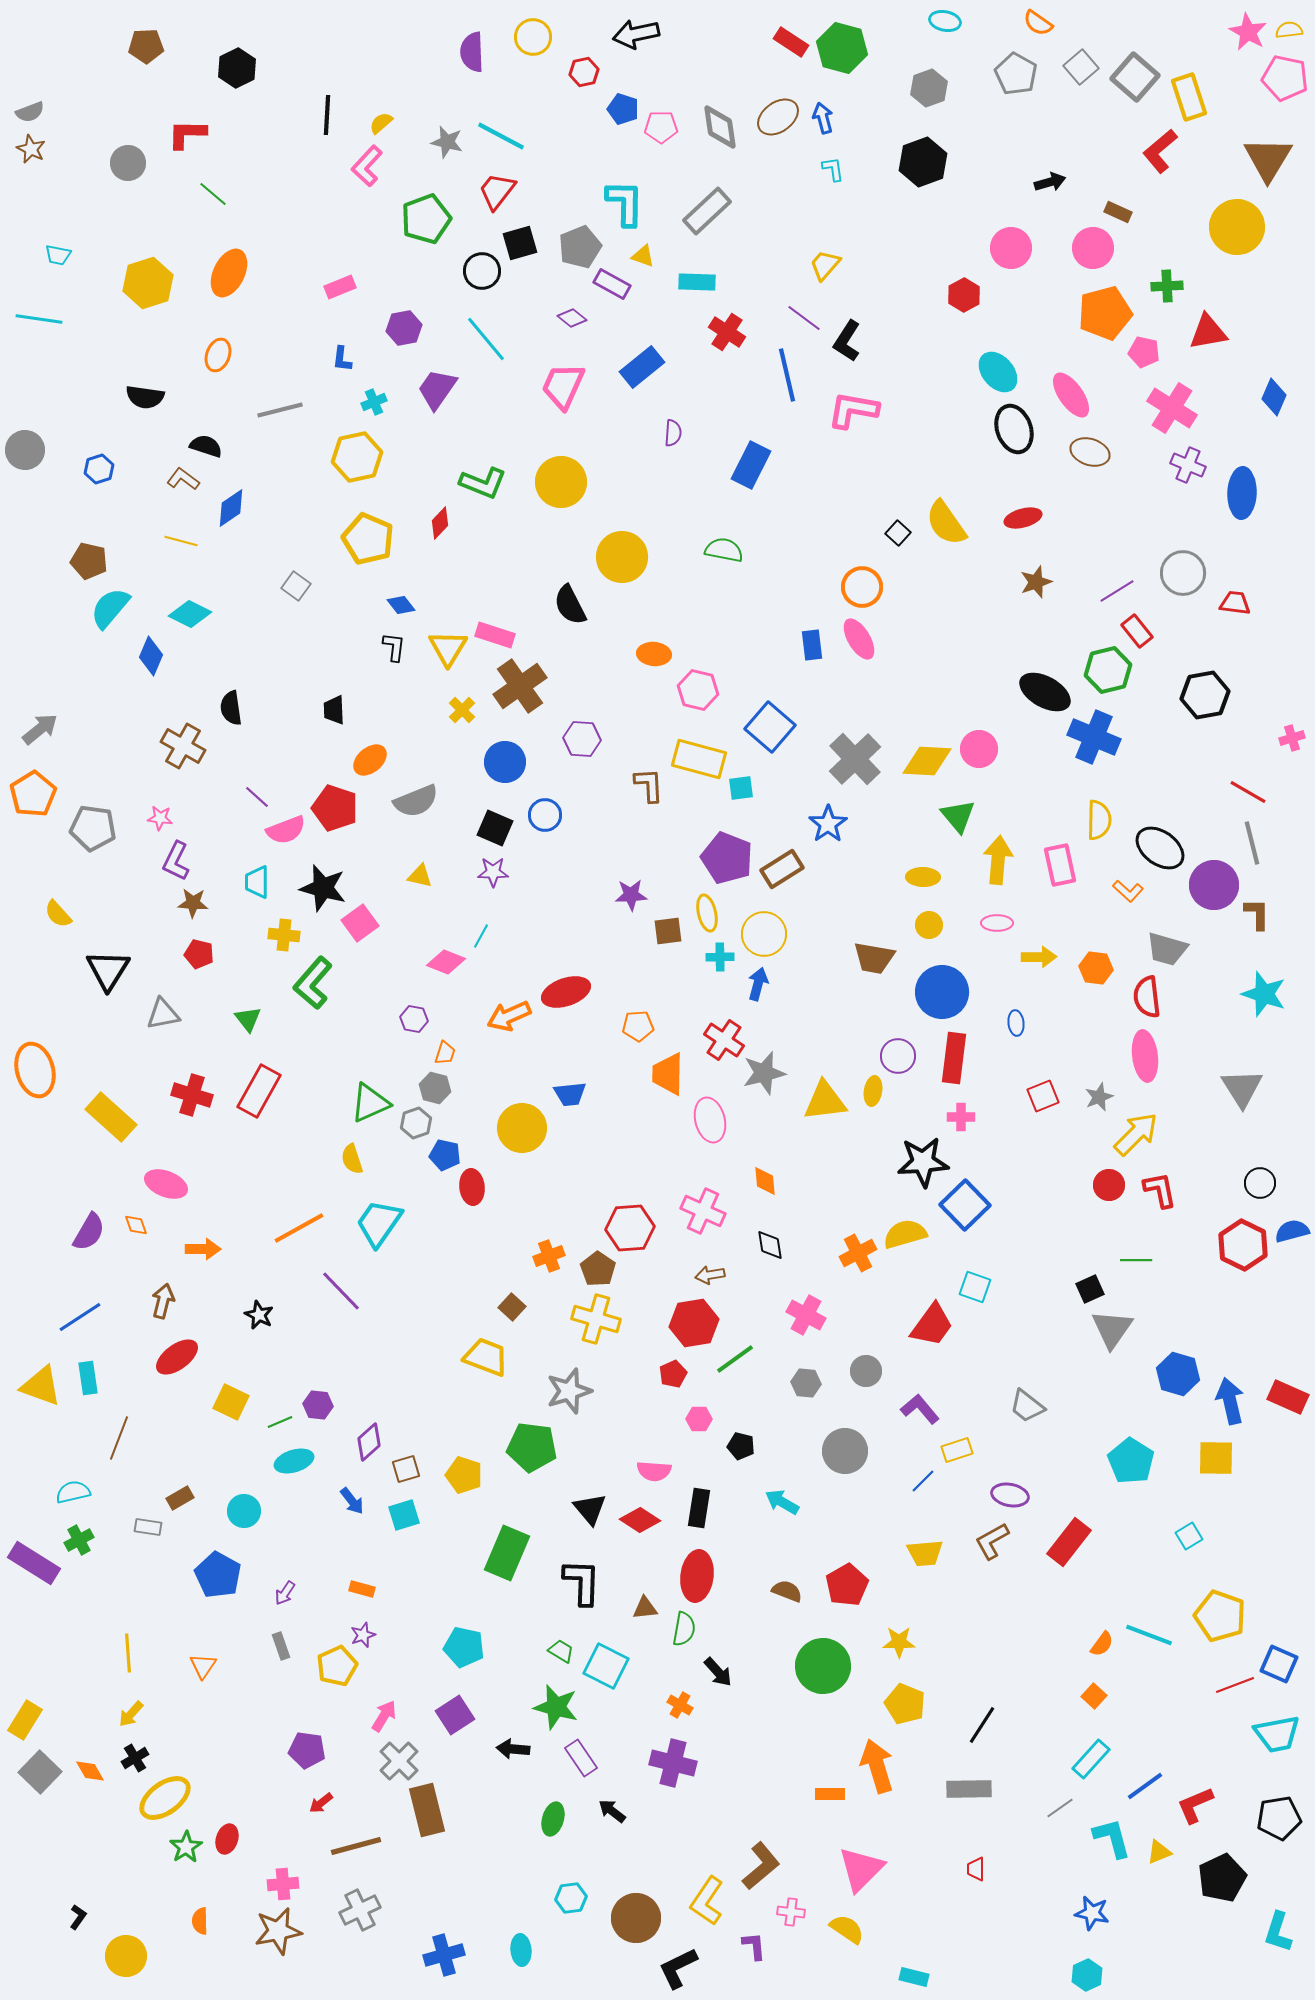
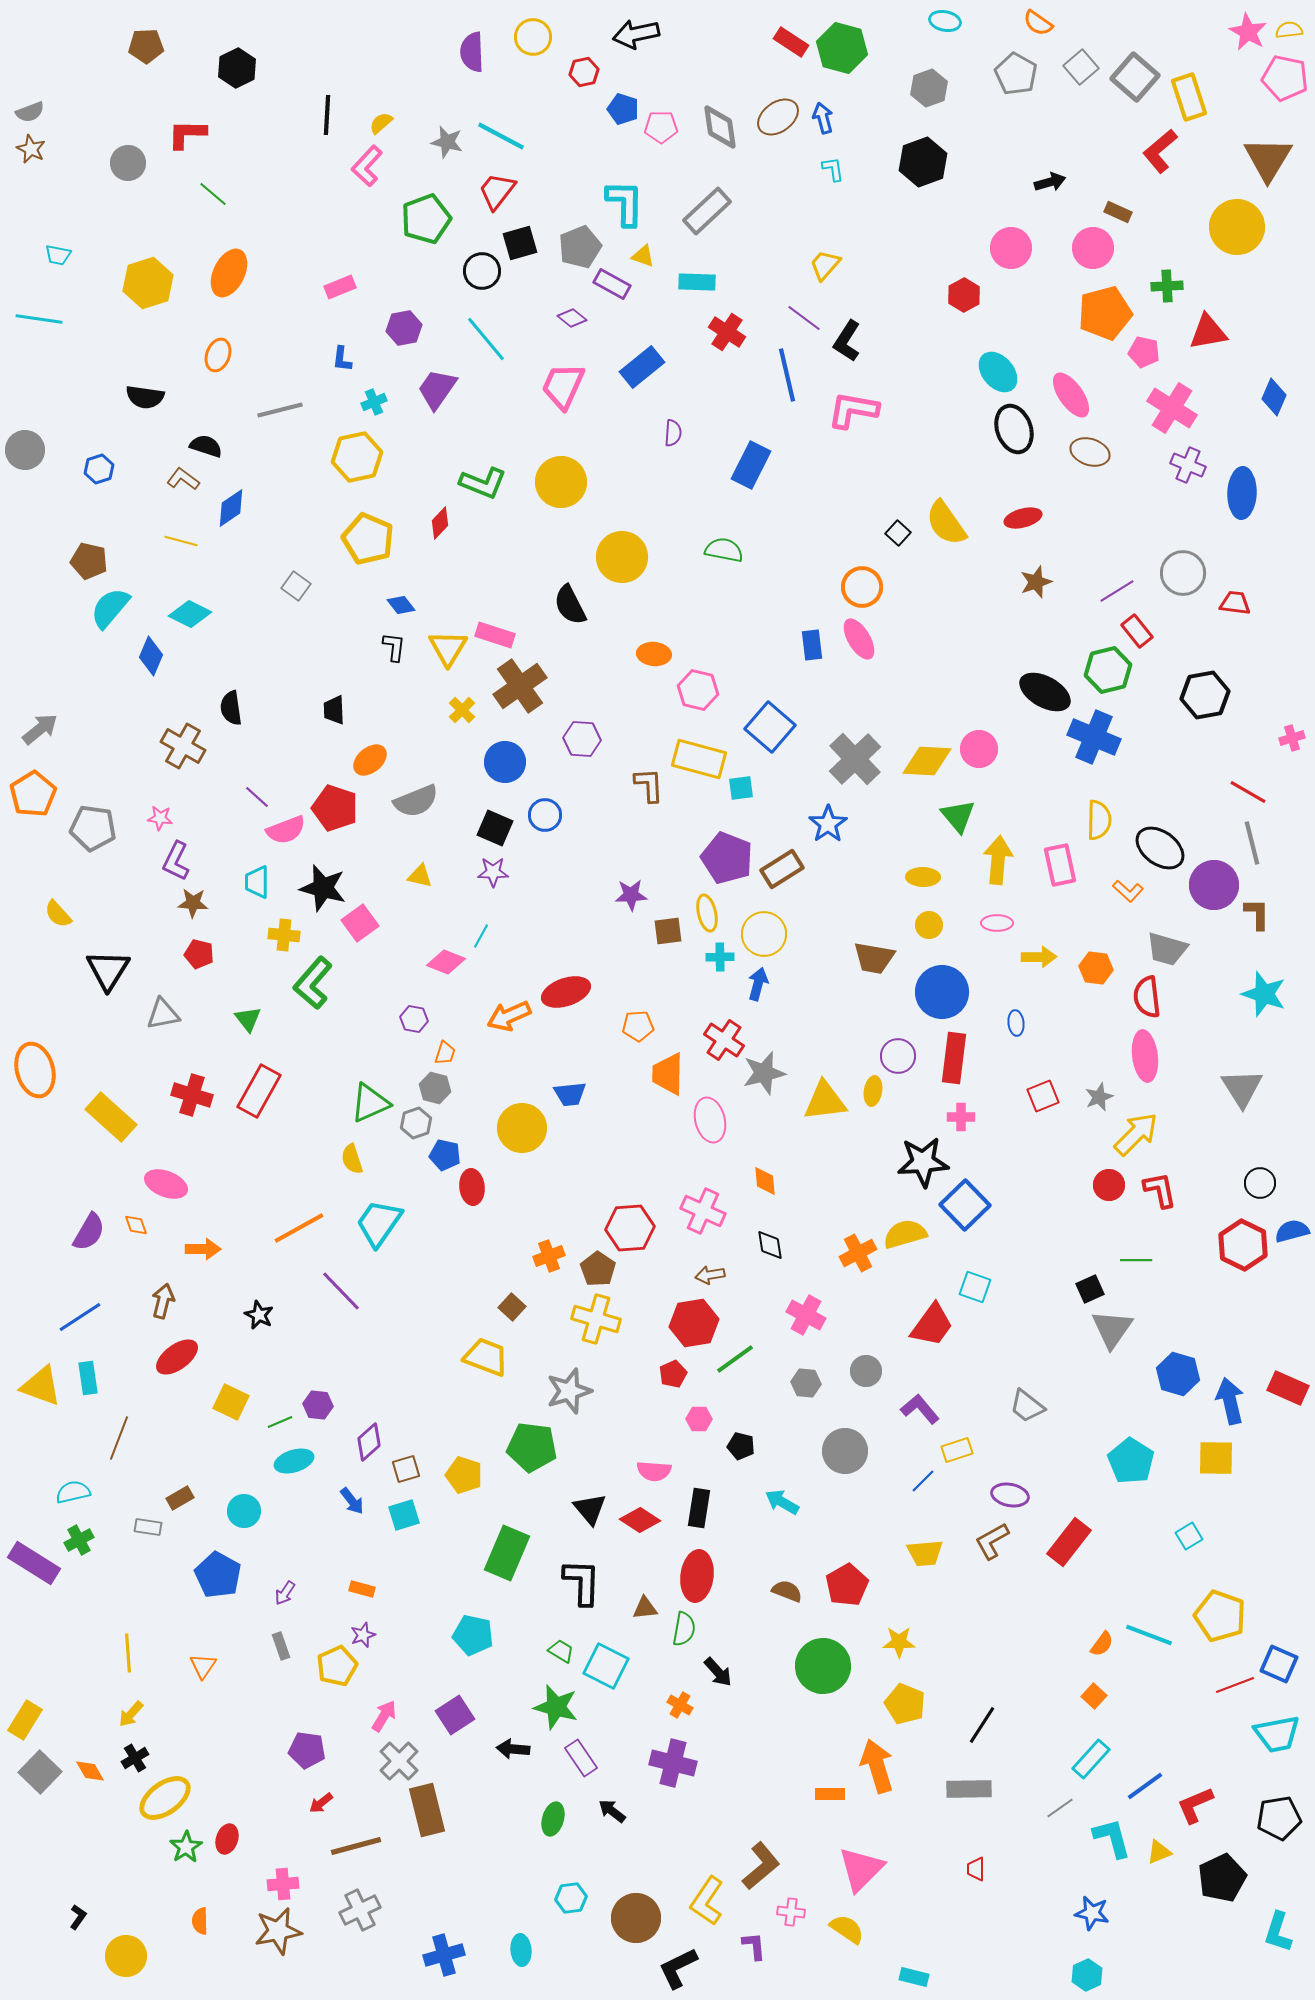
red rectangle at (1288, 1397): moved 9 px up
cyan pentagon at (464, 1647): moved 9 px right, 12 px up
